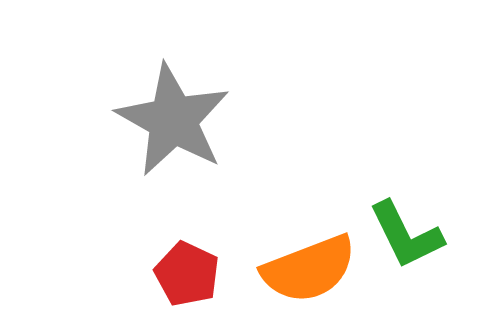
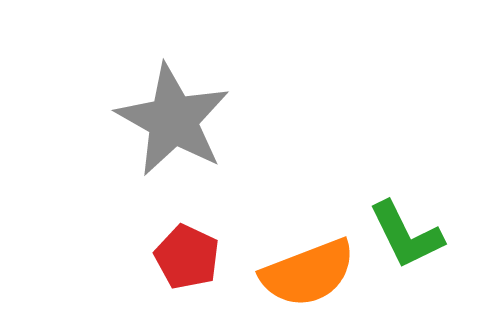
orange semicircle: moved 1 px left, 4 px down
red pentagon: moved 17 px up
